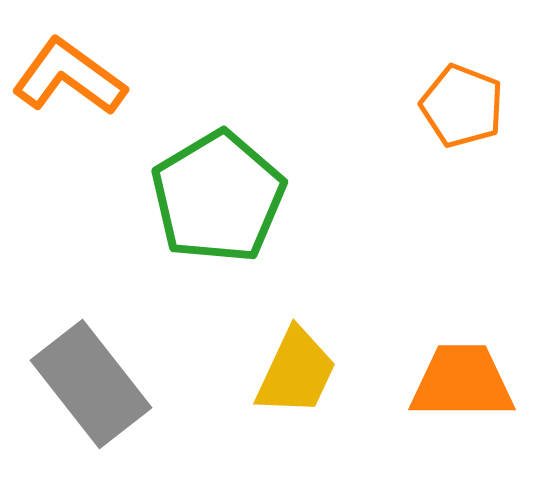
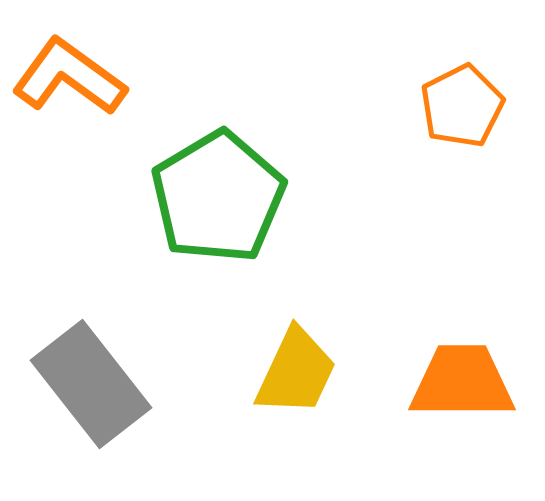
orange pentagon: rotated 24 degrees clockwise
